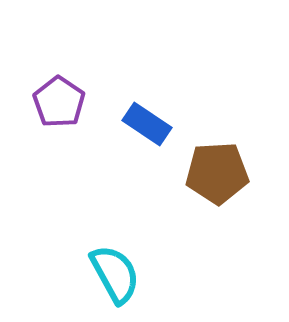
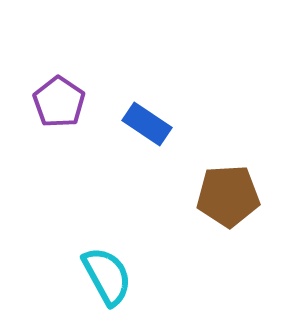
brown pentagon: moved 11 px right, 23 px down
cyan semicircle: moved 8 px left, 2 px down
